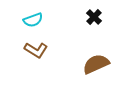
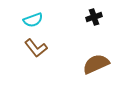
black cross: rotated 28 degrees clockwise
brown L-shape: moved 2 px up; rotated 20 degrees clockwise
